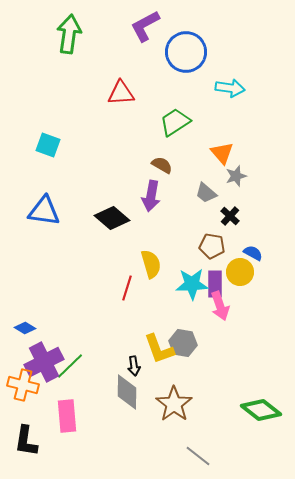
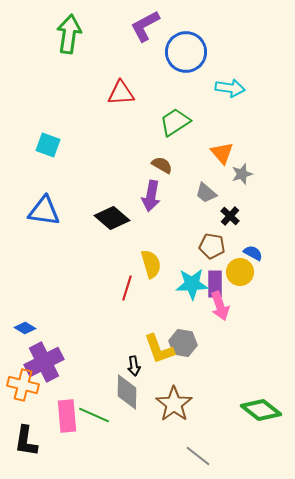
gray star: moved 6 px right, 2 px up
green line: moved 24 px right, 49 px down; rotated 68 degrees clockwise
